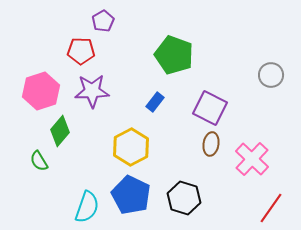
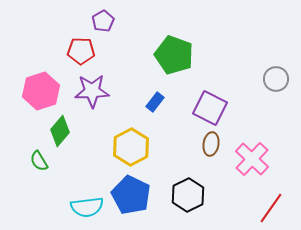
gray circle: moved 5 px right, 4 px down
black hexagon: moved 4 px right, 3 px up; rotated 16 degrees clockwise
cyan semicircle: rotated 64 degrees clockwise
